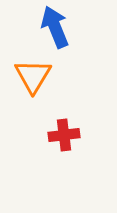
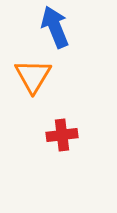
red cross: moved 2 px left
